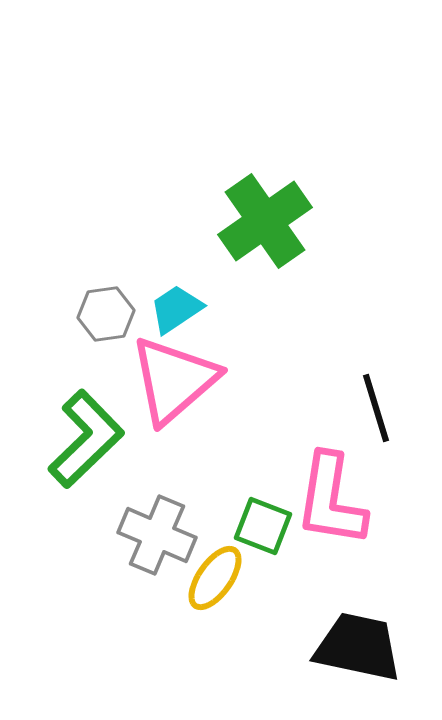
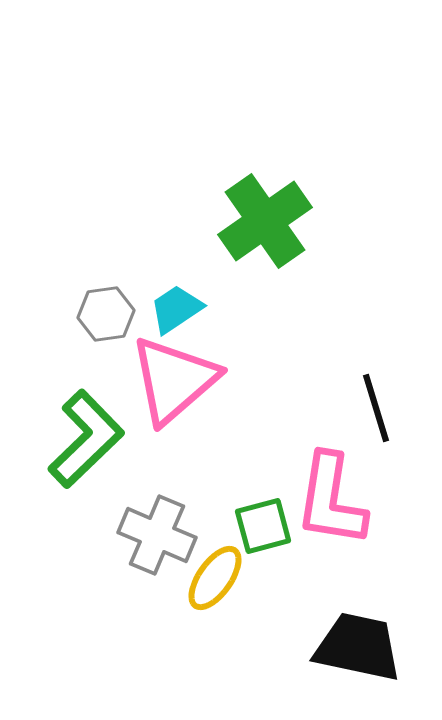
green square: rotated 36 degrees counterclockwise
